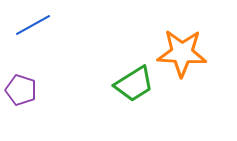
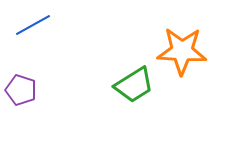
orange star: moved 2 px up
green trapezoid: moved 1 px down
